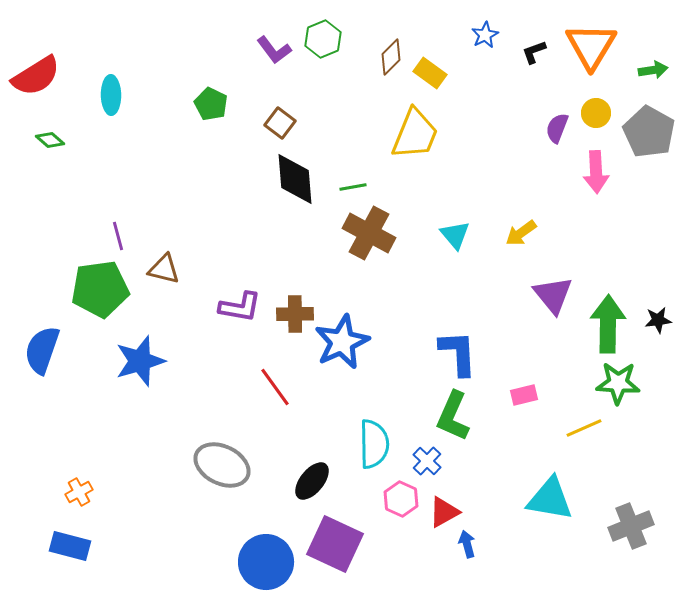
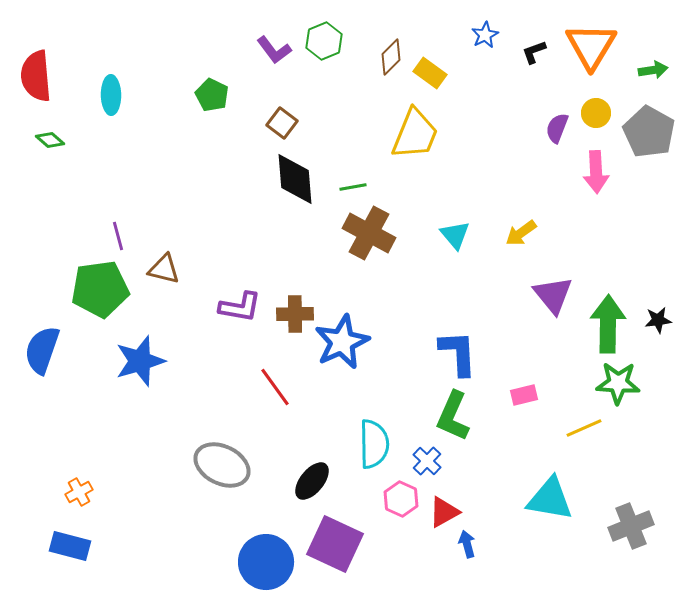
green hexagon at (323, 39): moved 1 px right, 2 px down
red semicircle at (36, 76): rotated 117 degrees clockwise
green pentagon at (211, 104): moved 1 px right, 9 px up
brown square at (280, 123): moved 2 px right
